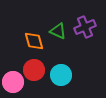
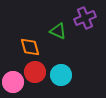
purple cross: moved 9 px up
orange diamond: moved 4 px left, 6 px down
red circle: moved 1 px right, 2 px down
